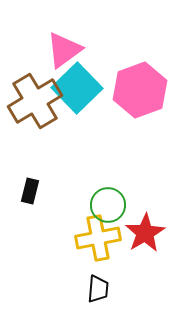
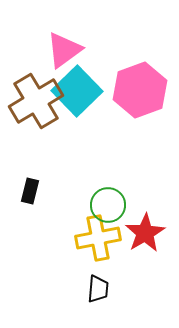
cyan square: moved 3 px down
brown cross: moved 1 px right
